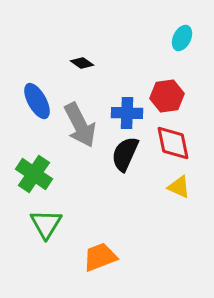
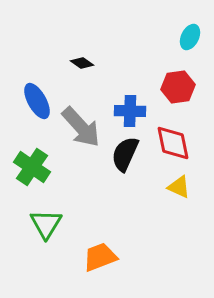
cyan ellipse: moved 8 px right, 1 px up
red hexagon: moved 11 px right, 9 px up
blue cross: moved 3 px right, 2 px up
gray arrow: moved 1 px right, 2 px down; rotated 15 degrees counterclockwise
green cross: moved 2 px left, 7 px up
